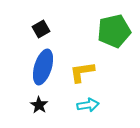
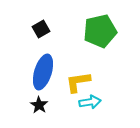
green pentagon: moved 14 px left
blue ellipse: moved 5 px down
yellow L-shape: moved 4 px left, 10 px down
cyan arrow: moved 2 px right, 3 px up
